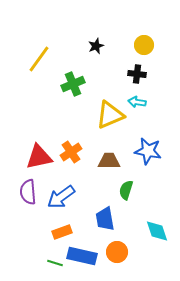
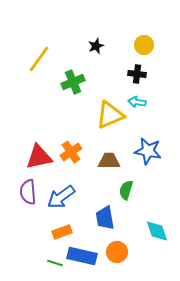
green cross: moved 2 px up
blue trapezoid: moved 1 px up
